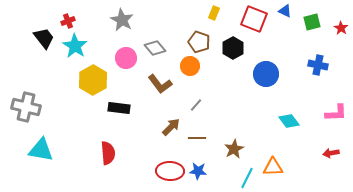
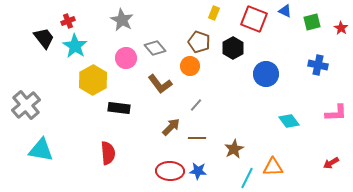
gray cross: moved 2 px up; rotated 36 degrees clockwise
red arrow: moved 10 px down; rotated 21 degrees counterclockwise
